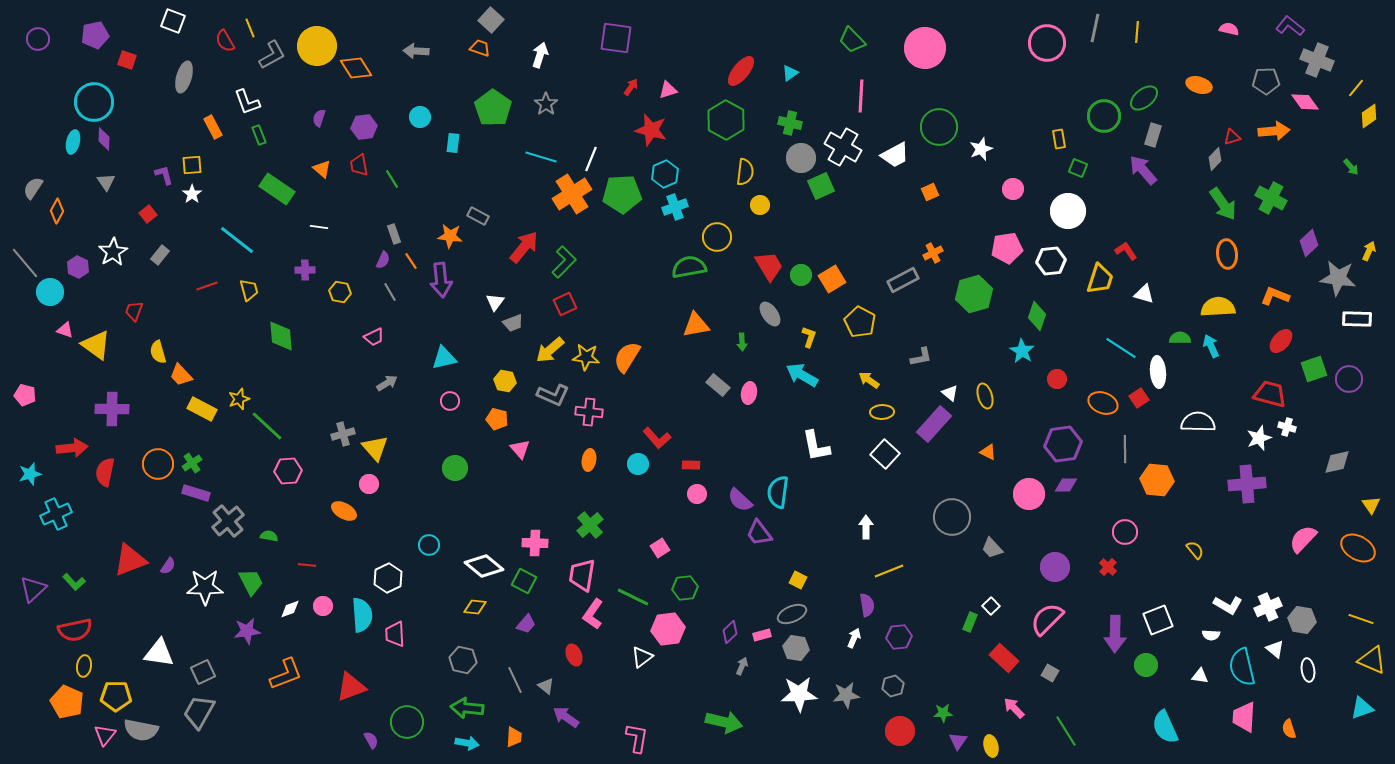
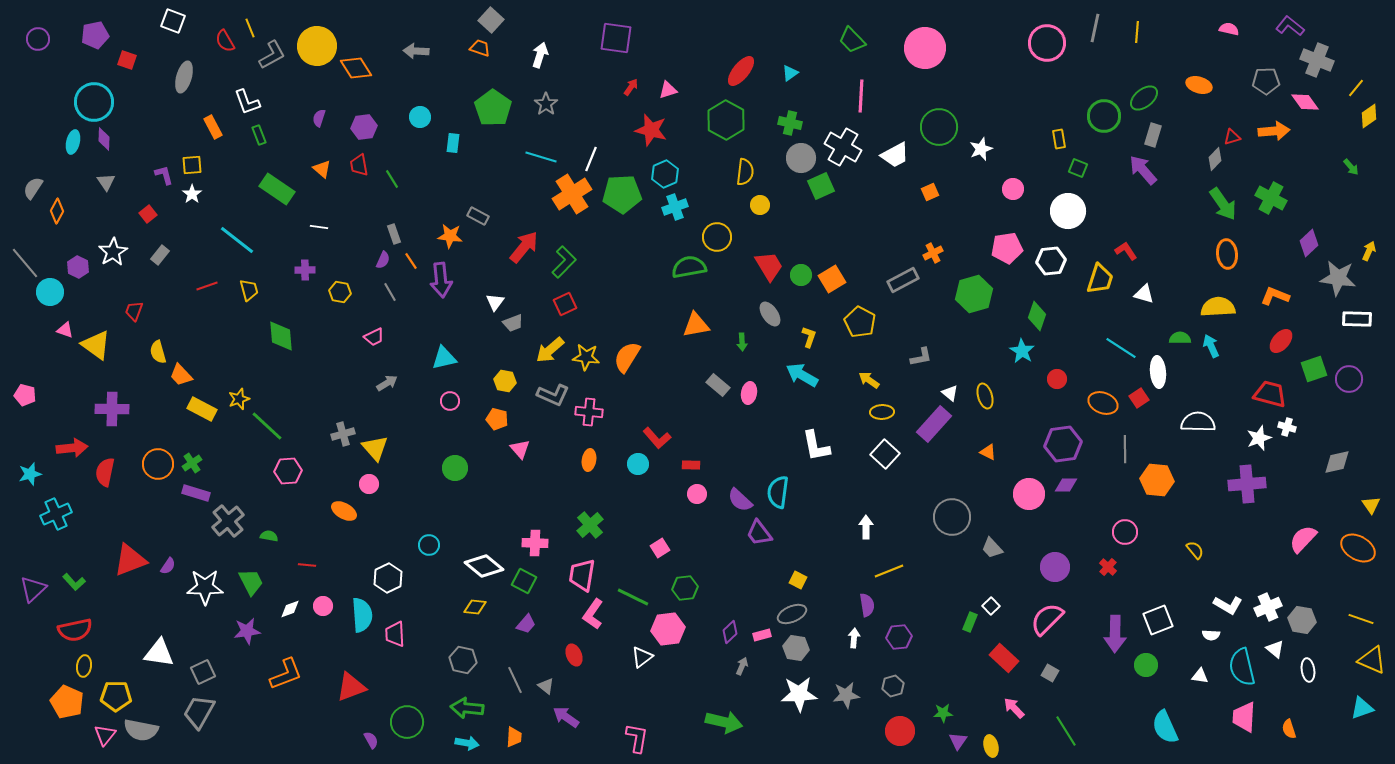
white arrow at (854, 638): rotated 18 degrees counterclockwise
